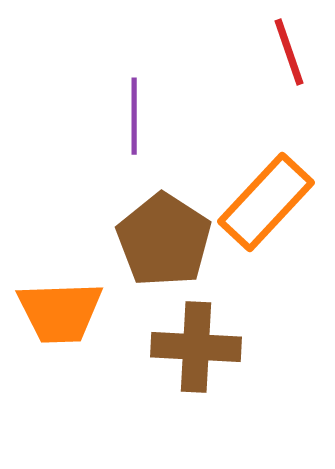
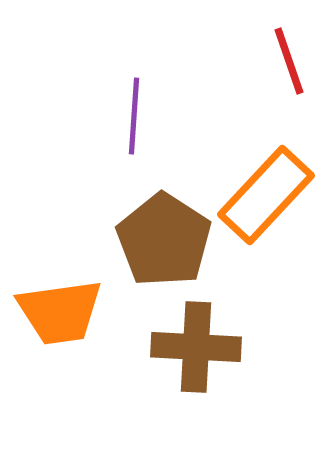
red line: moved 9 px down
purple line: rotated 4 degrees clockwise
orange rectangle: moved 7 px up
orange trapezoid: rotated 6 degrees counterclockwise
